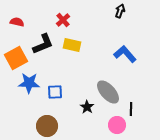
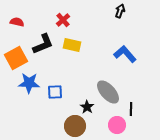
brown circle: moved 28 px right
